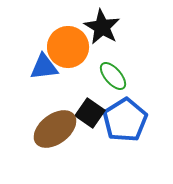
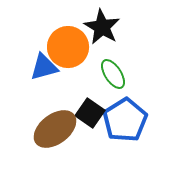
blue triangle: rotated 8 degrees counterclockwise
green ellipse: moved 2 px up; rotated 8 degrees clockwise
